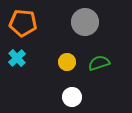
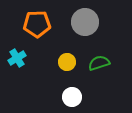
orange pentagon: moved 14 px right, 1 px down; rotated 8 degrees counterclockwise
cyan cross: rotated 12 degrees clockwise
